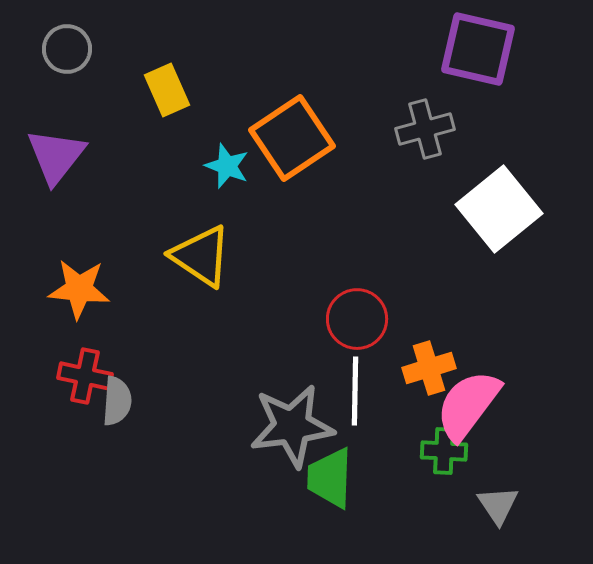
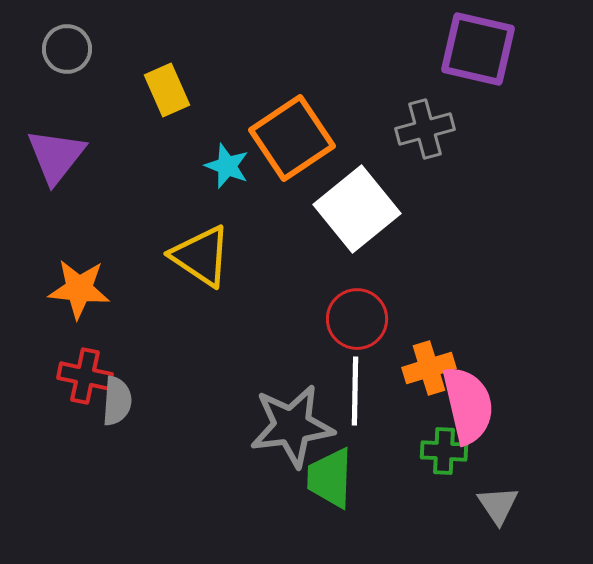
white square: moved 142 px left
pink semicircle: rotated 130 degrees clockwise
